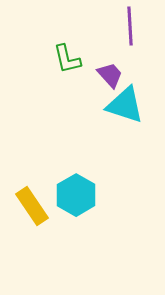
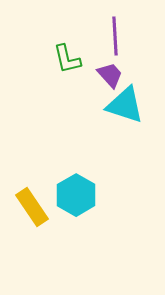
purple line: moved 15 px left, 10 px down
yellow rectangle: moved 1 px down
